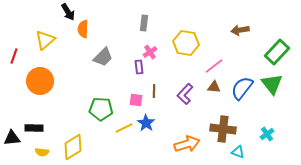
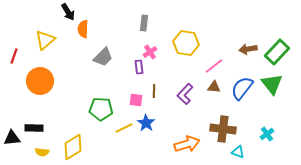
brown arrow: moved 8 px right, 19 px down
